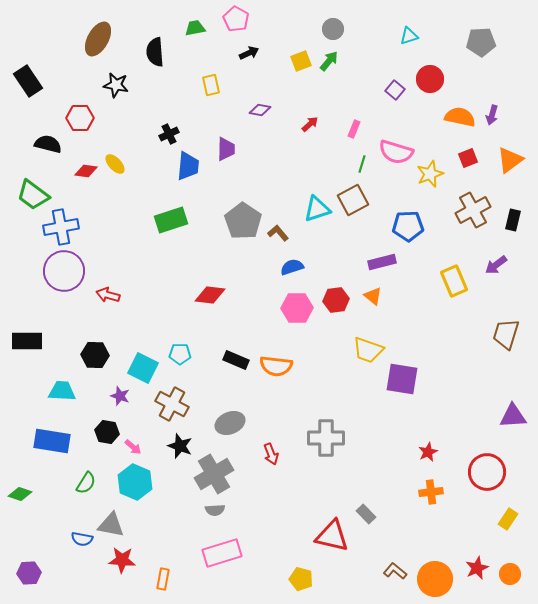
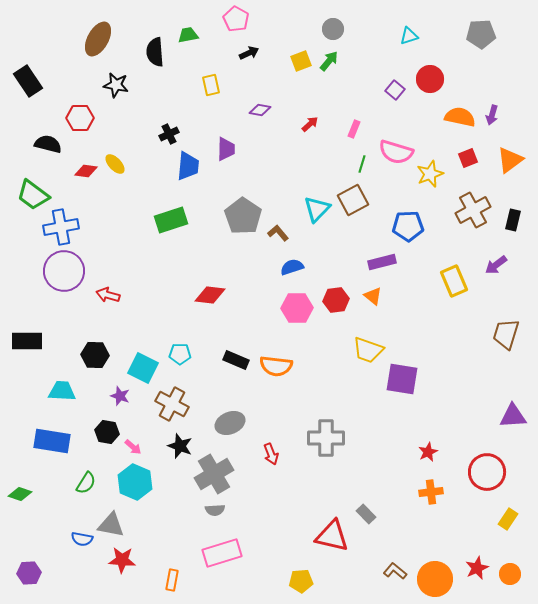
green trapezoid at (195, 28): moved 7 px left, 7 px down
gray pentagon at (481, 42): moved 8 px up
cyan triangle at (317, 209): rotated 28 degrees counterclockwise
gray pentagon at (243, 221): moved 5 px up
orange rectangle at (163, 579): moved 9 px right, 1 px down
yellow pentagon at (301, 579): moved 2 px down; rotated 20 degrees counterclockwise
